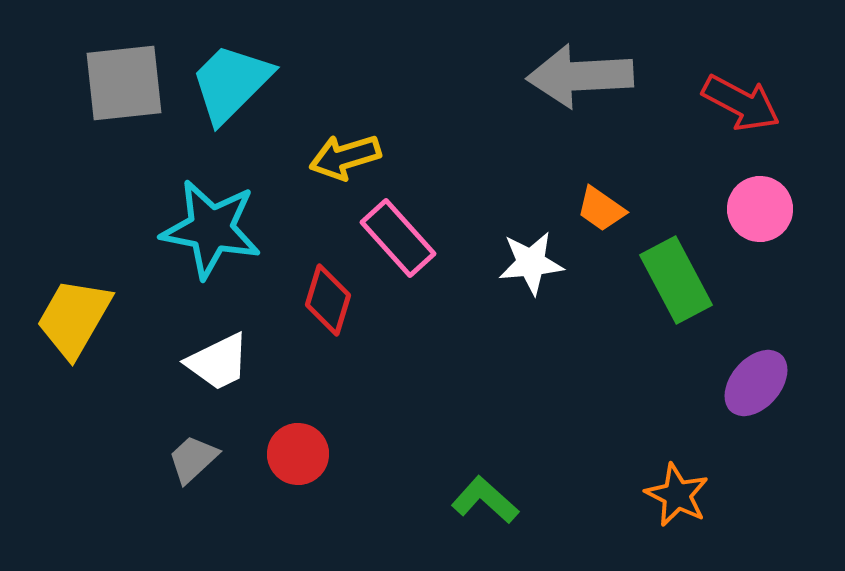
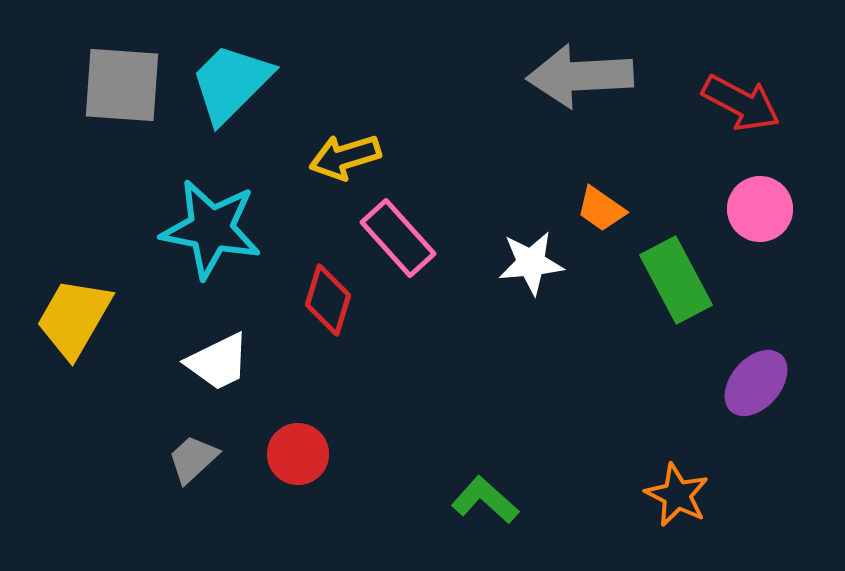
gray square: moved 2 px left, 2 px down; rotated 10 degrees clockwise
